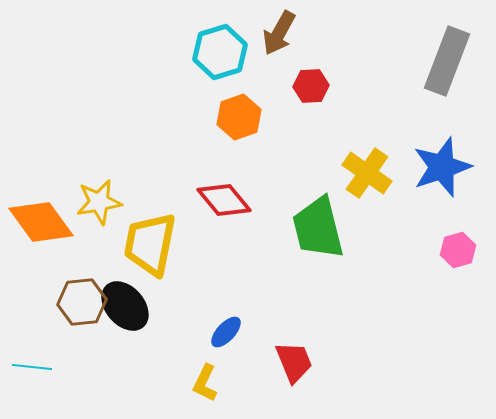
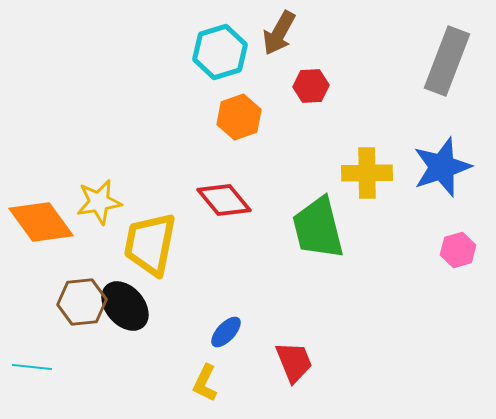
yellow cross: rotated 36 degrees counterclockwise
